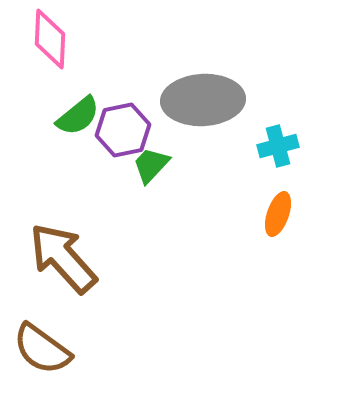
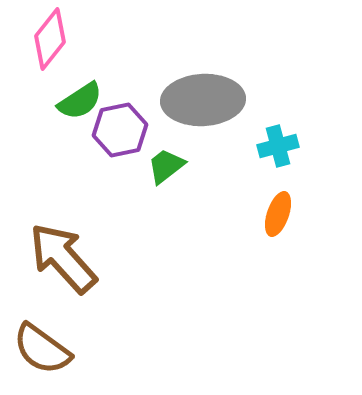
pink diamond: rotated 36 degrees clockwise
green semicircle: moved 2 px right, 15 px up; rotated 6 degrees clockwise
purple hexagon: moved 3 px left
green trapezoid: moved 15 px right, 1 px down; rotated 9 degrees clockwise
